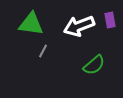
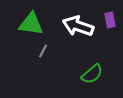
white arrow: moved 1 px left; rotated 40 degrees clockwise
green semicircle: moved 2 px left, 9 px down
